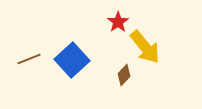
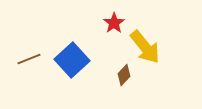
red star: moved 4 px left, 1 px down
